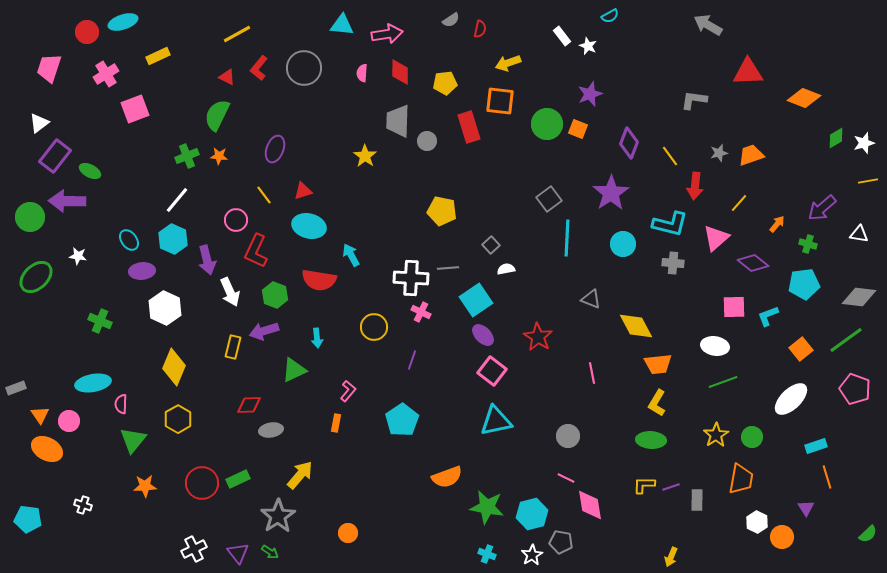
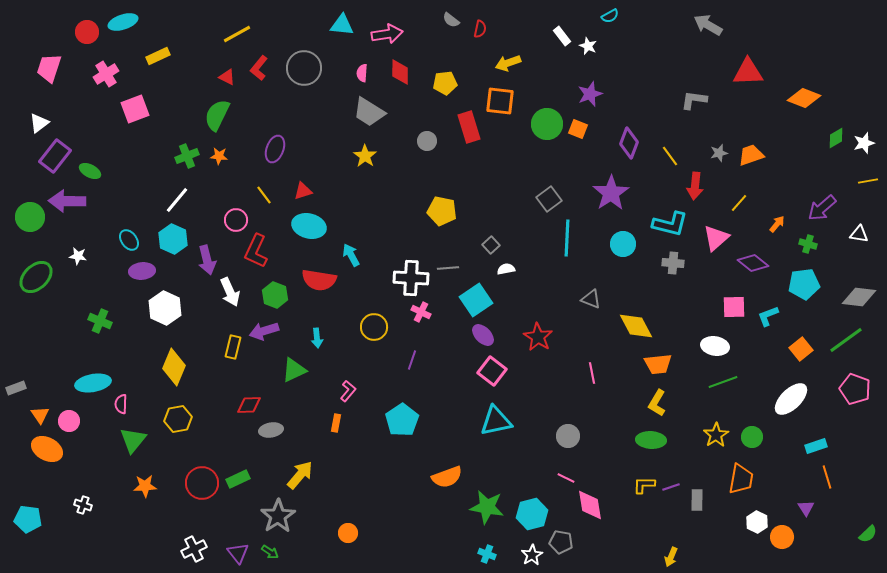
gray semicircle at (451, 20): rotated 72 degrees clockwise
gray trapezoid at (398, 121): moved 29 px left, 9 px up; rotated 60 degrees counterclockwise
yellow hexagon at (178, 419): rotated 20 degrees clockwise
